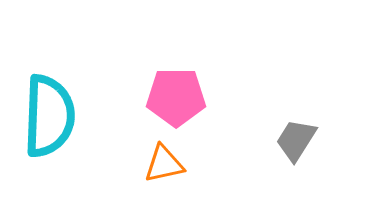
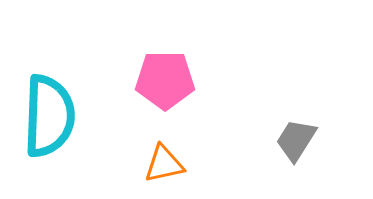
pink pentagon: moved 11 px left, 17 px up
